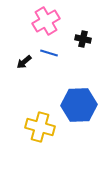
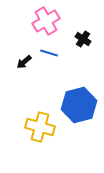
black cross: rotated 21 degrees clockwise
blue hexagon: rotated 12 degrees counterclockwise
